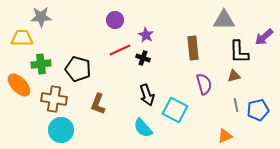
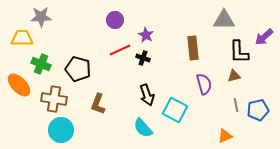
green cross: rotated 30 degrees clockwise
